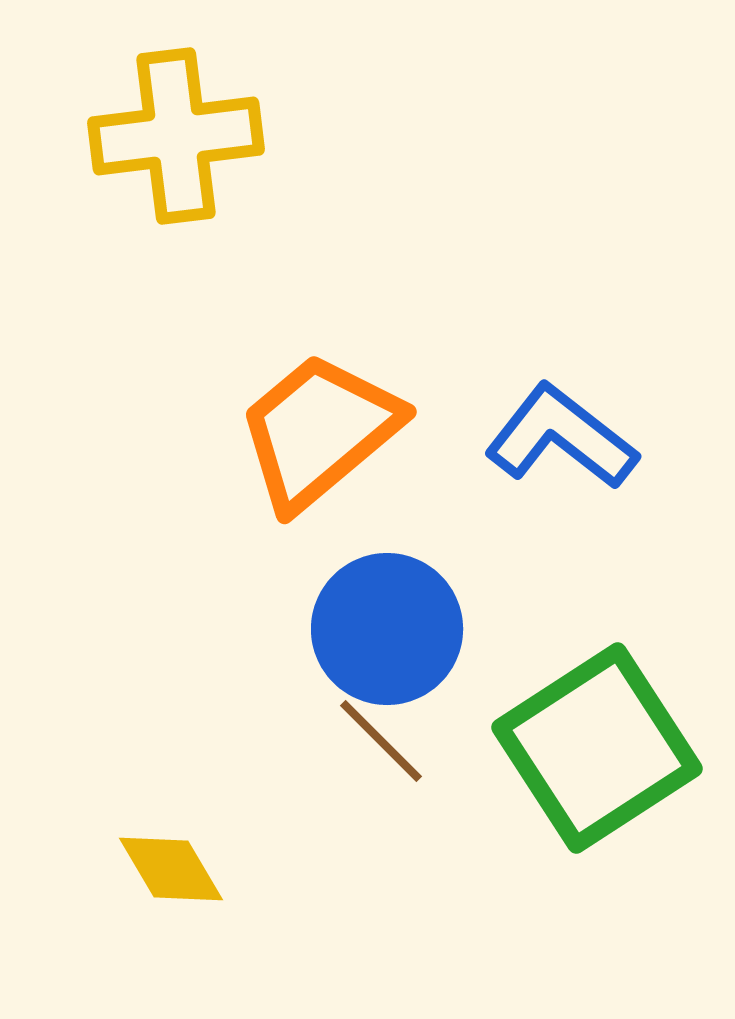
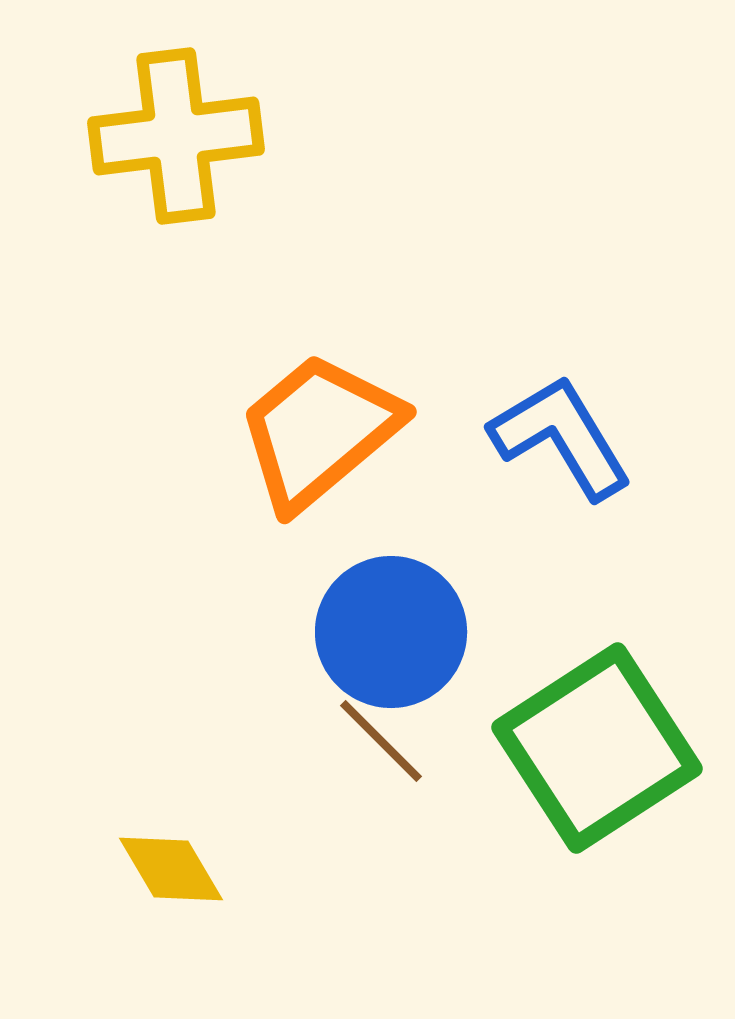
blue L-shape: rotated 21 degrees clockwise
blue circle: moved 4 px right, 3 px down
